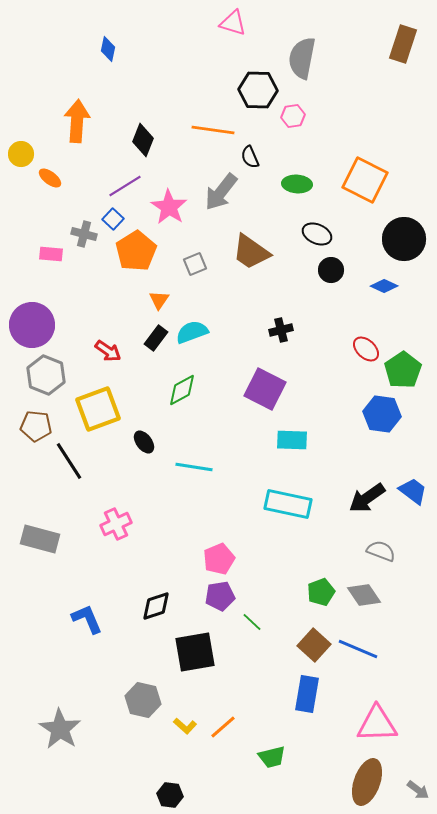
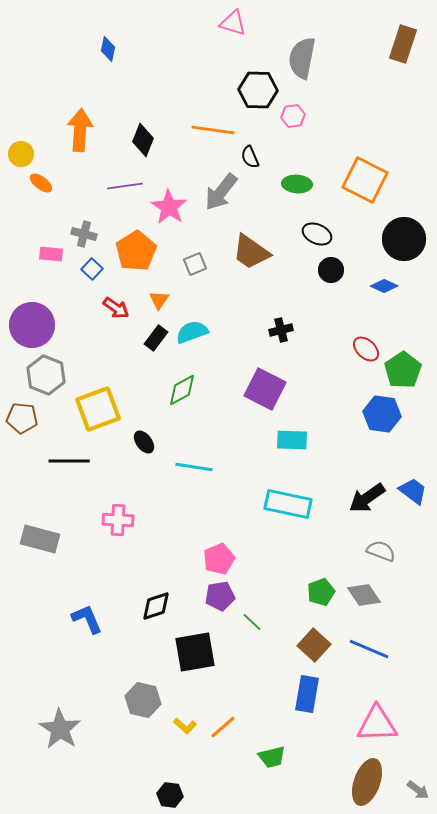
orange arrow at (77, 121): moved 3 px right, 9 px down
orange ellipse at (50, 178): moved 9 px left, 5 px down
purple line at (125, 186): rotated 24 degrees clockwise
blue square at (113, 219): moved 21 px left, 50 px down
red arrow at (108, 351): moved 8 px right, 43 px up
brown pentagon at (36, 426): moved 14 px left, 8 px up
black line at (69, 461): rotated 57 degrees counterclockwise
pink cross at (116, 524): moved 2 px right, 4 px up; rotated 28 degrees clockwise
blue line at (358, 649): moved 11 px right
